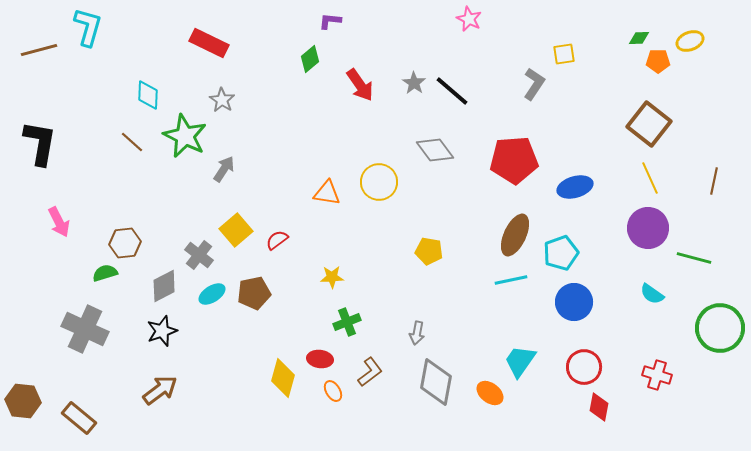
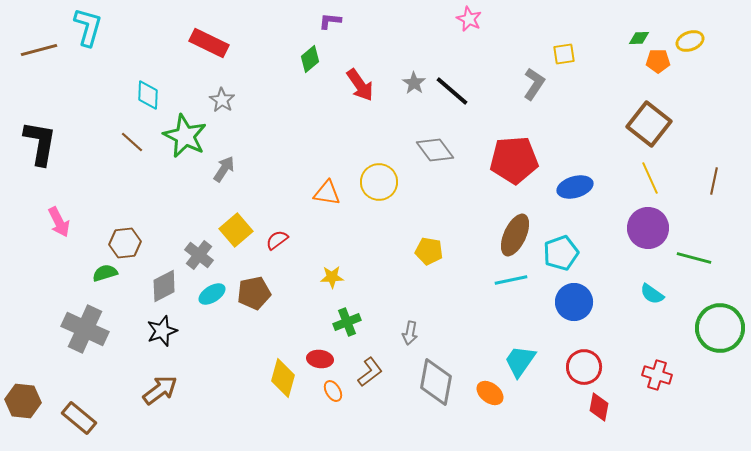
gray arrow at (417, 333): moved 7 px left
